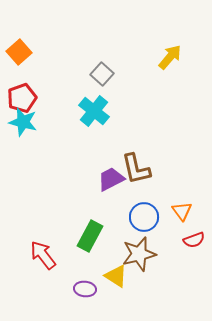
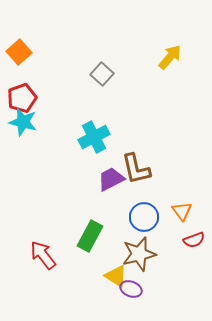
cyan cross: moved 26 px down; rotated 24 degrees clockwise
purple ellipse: moved 46 px right; rotated 15 degrees clockwise
